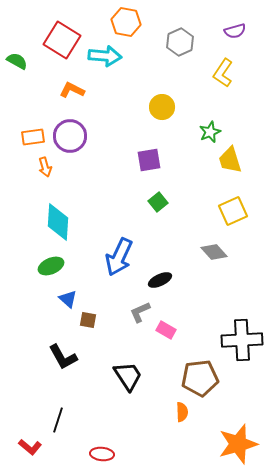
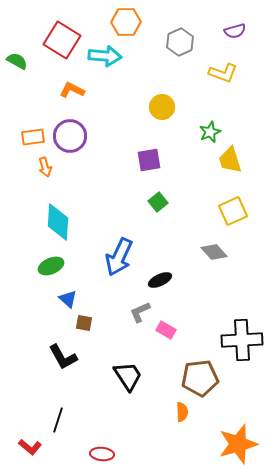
orange hexagon: rotated 12 degrees counterclockwise
yellow L-shape: rotated 104 degrees counterclockwise
brown square: moved 4 px left, 3 px down
